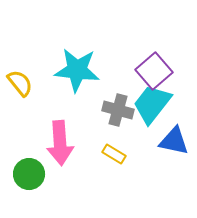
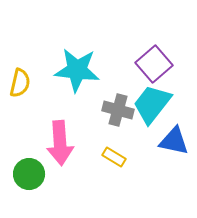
purple square: moved 7 px up
yellow semicircle: rotated 52 degrees clockwise
yellow rectangle: moved 3 px down
